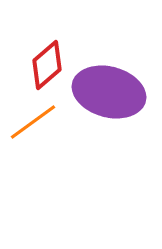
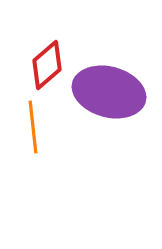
orange line: moved 5 px down; rotated 60 degrees counterclockwise
